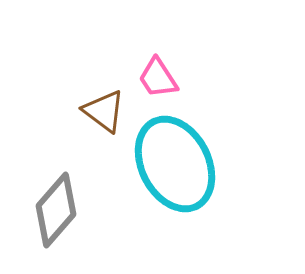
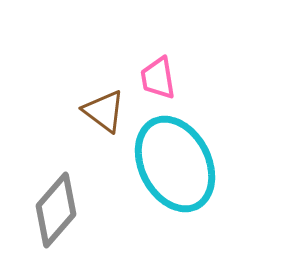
pink trapezoid: rotated 24 degrees clockwise
